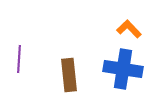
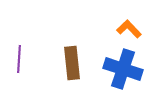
blue cross: rotated 9 degrees clockwise
brown rectangle: moved 3 px right, 12 px up
